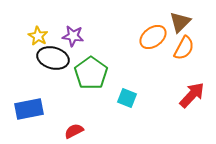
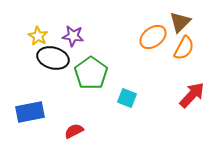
blue rectangle: moved 1 px right, 3 px down
